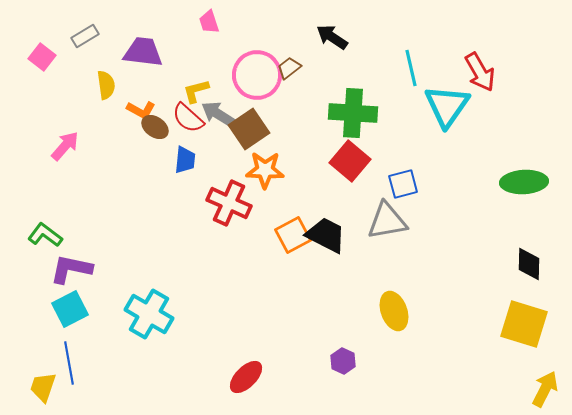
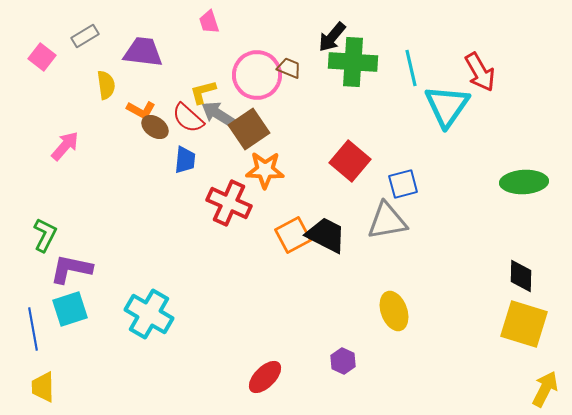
black arrow: rotated 84 degrees counterclockwise
brown trapezoid: rotated 60 degrees clockwise
yellow L-shape: moved 7 px right, 1 px down
green cross: moved 51 px up
green L-shape: rotated 80 degrees clockwise
black diamond: moved 8 px left, 12 px down
cyan square: rotated 9 degrees clockwise
blue line: moved 36 px left, 34 px up
red ellipse: moved 19 px right
yellow trapezoid: rotated 20 degrees counterclockwise
